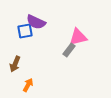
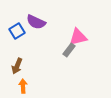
blue square: moved 8 px left; rotated 21 degrees counterclockwise
brown arrow: moved 2 px right, 2 px down
orange arrow: moved 5 px left, 1 px down; rotated 32 degrees counterclockwise
